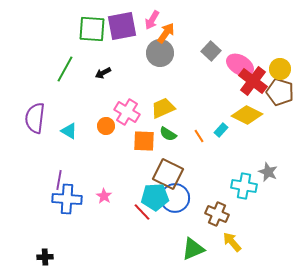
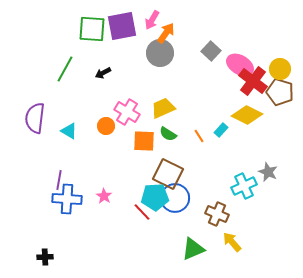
cyan cross: rotated 35 degrees counterclockwise
